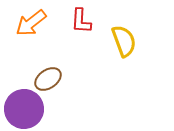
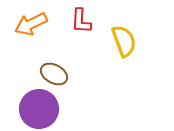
orange arrow: moved 1 px down; rotated 12 degrees clockwise
brown ellipse: moved 6 px right, 5 px up; rotated 64 degrees clockwise
purple circle: moved 15 px right
